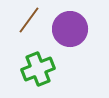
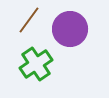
green cross: moved 2 px left, 5 px up; rotated 12 degrees counterclockwise
